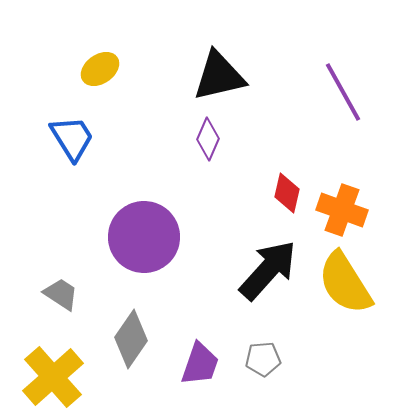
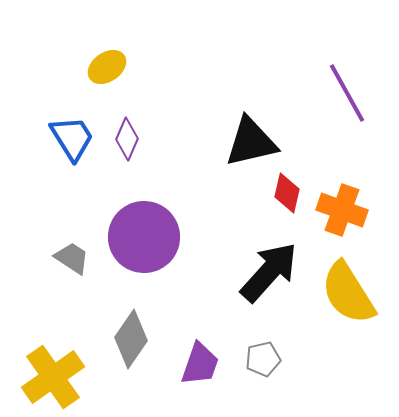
yellow ellipse: moved 7 px right, 2 px up
black triangle: moved 32 px right, 66 px down
purple line: moved 4 px right, 1 px down
purple diamond: moved 81 px left
black arrow: moved 1 px right, 2 px down
yellow semicircle: moved 3 px right, 10 px down
gray trapezoid: moved 11 px right, 36 px up
gray pentagon: rotated 8 degrees counterclockwise
yellow cross: rotated 6 degrees clockwise
